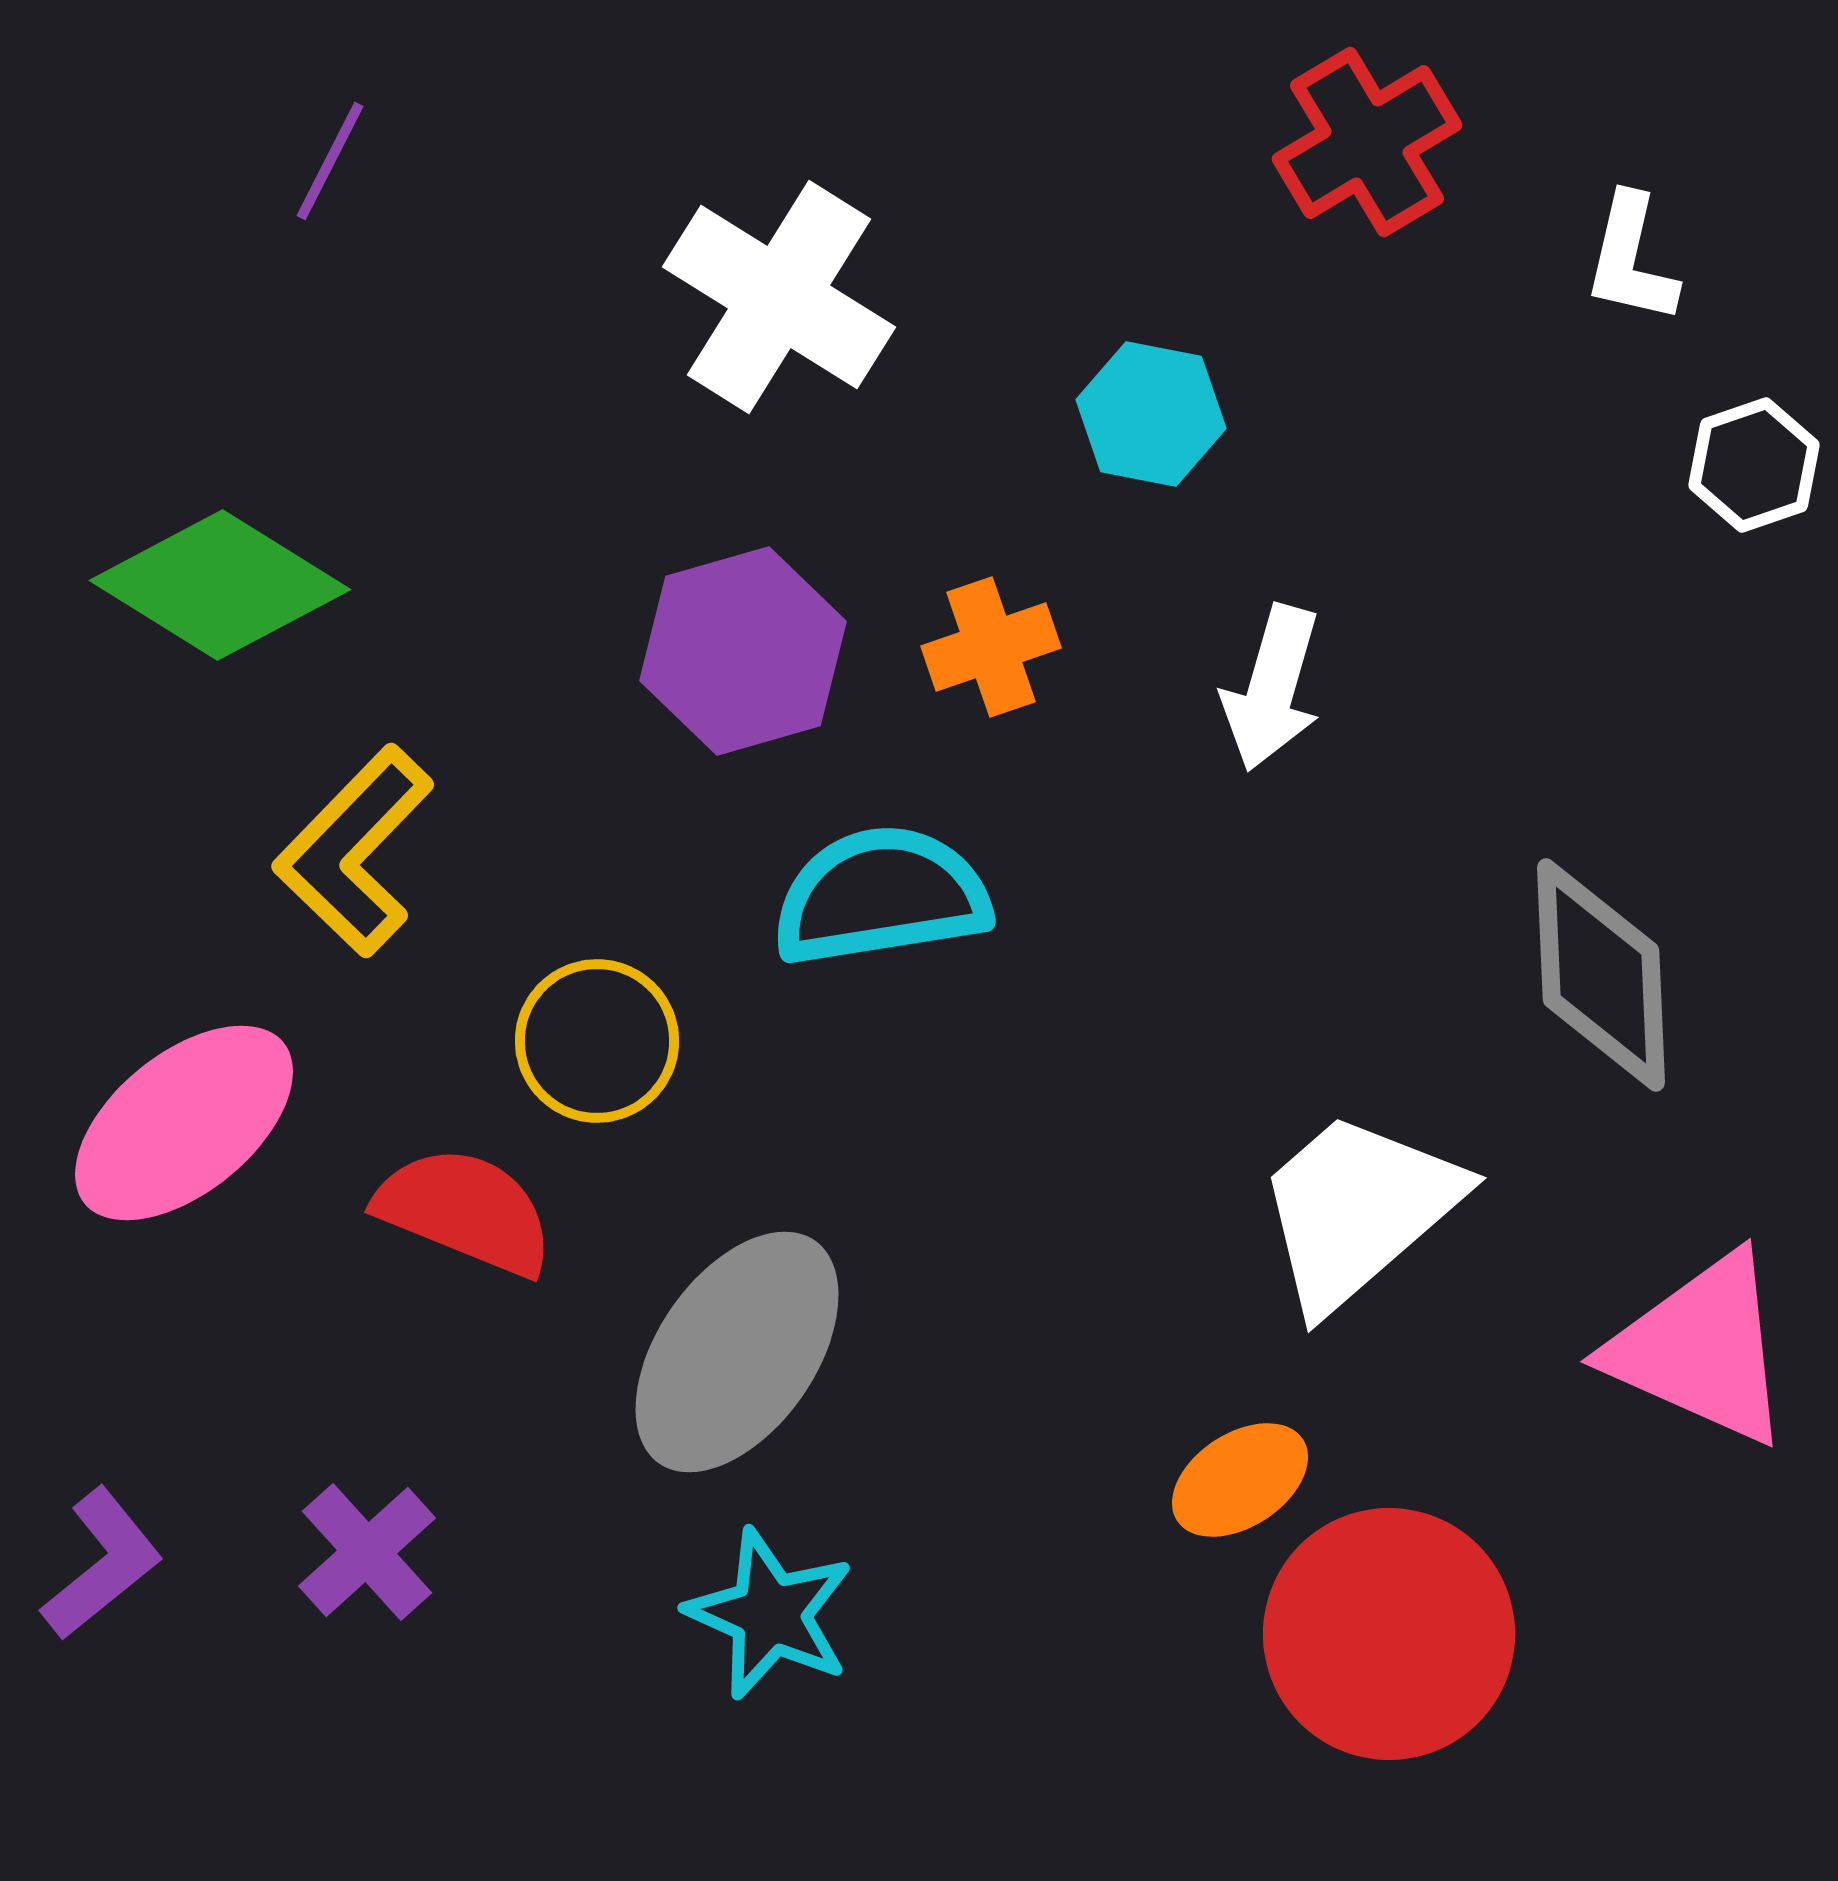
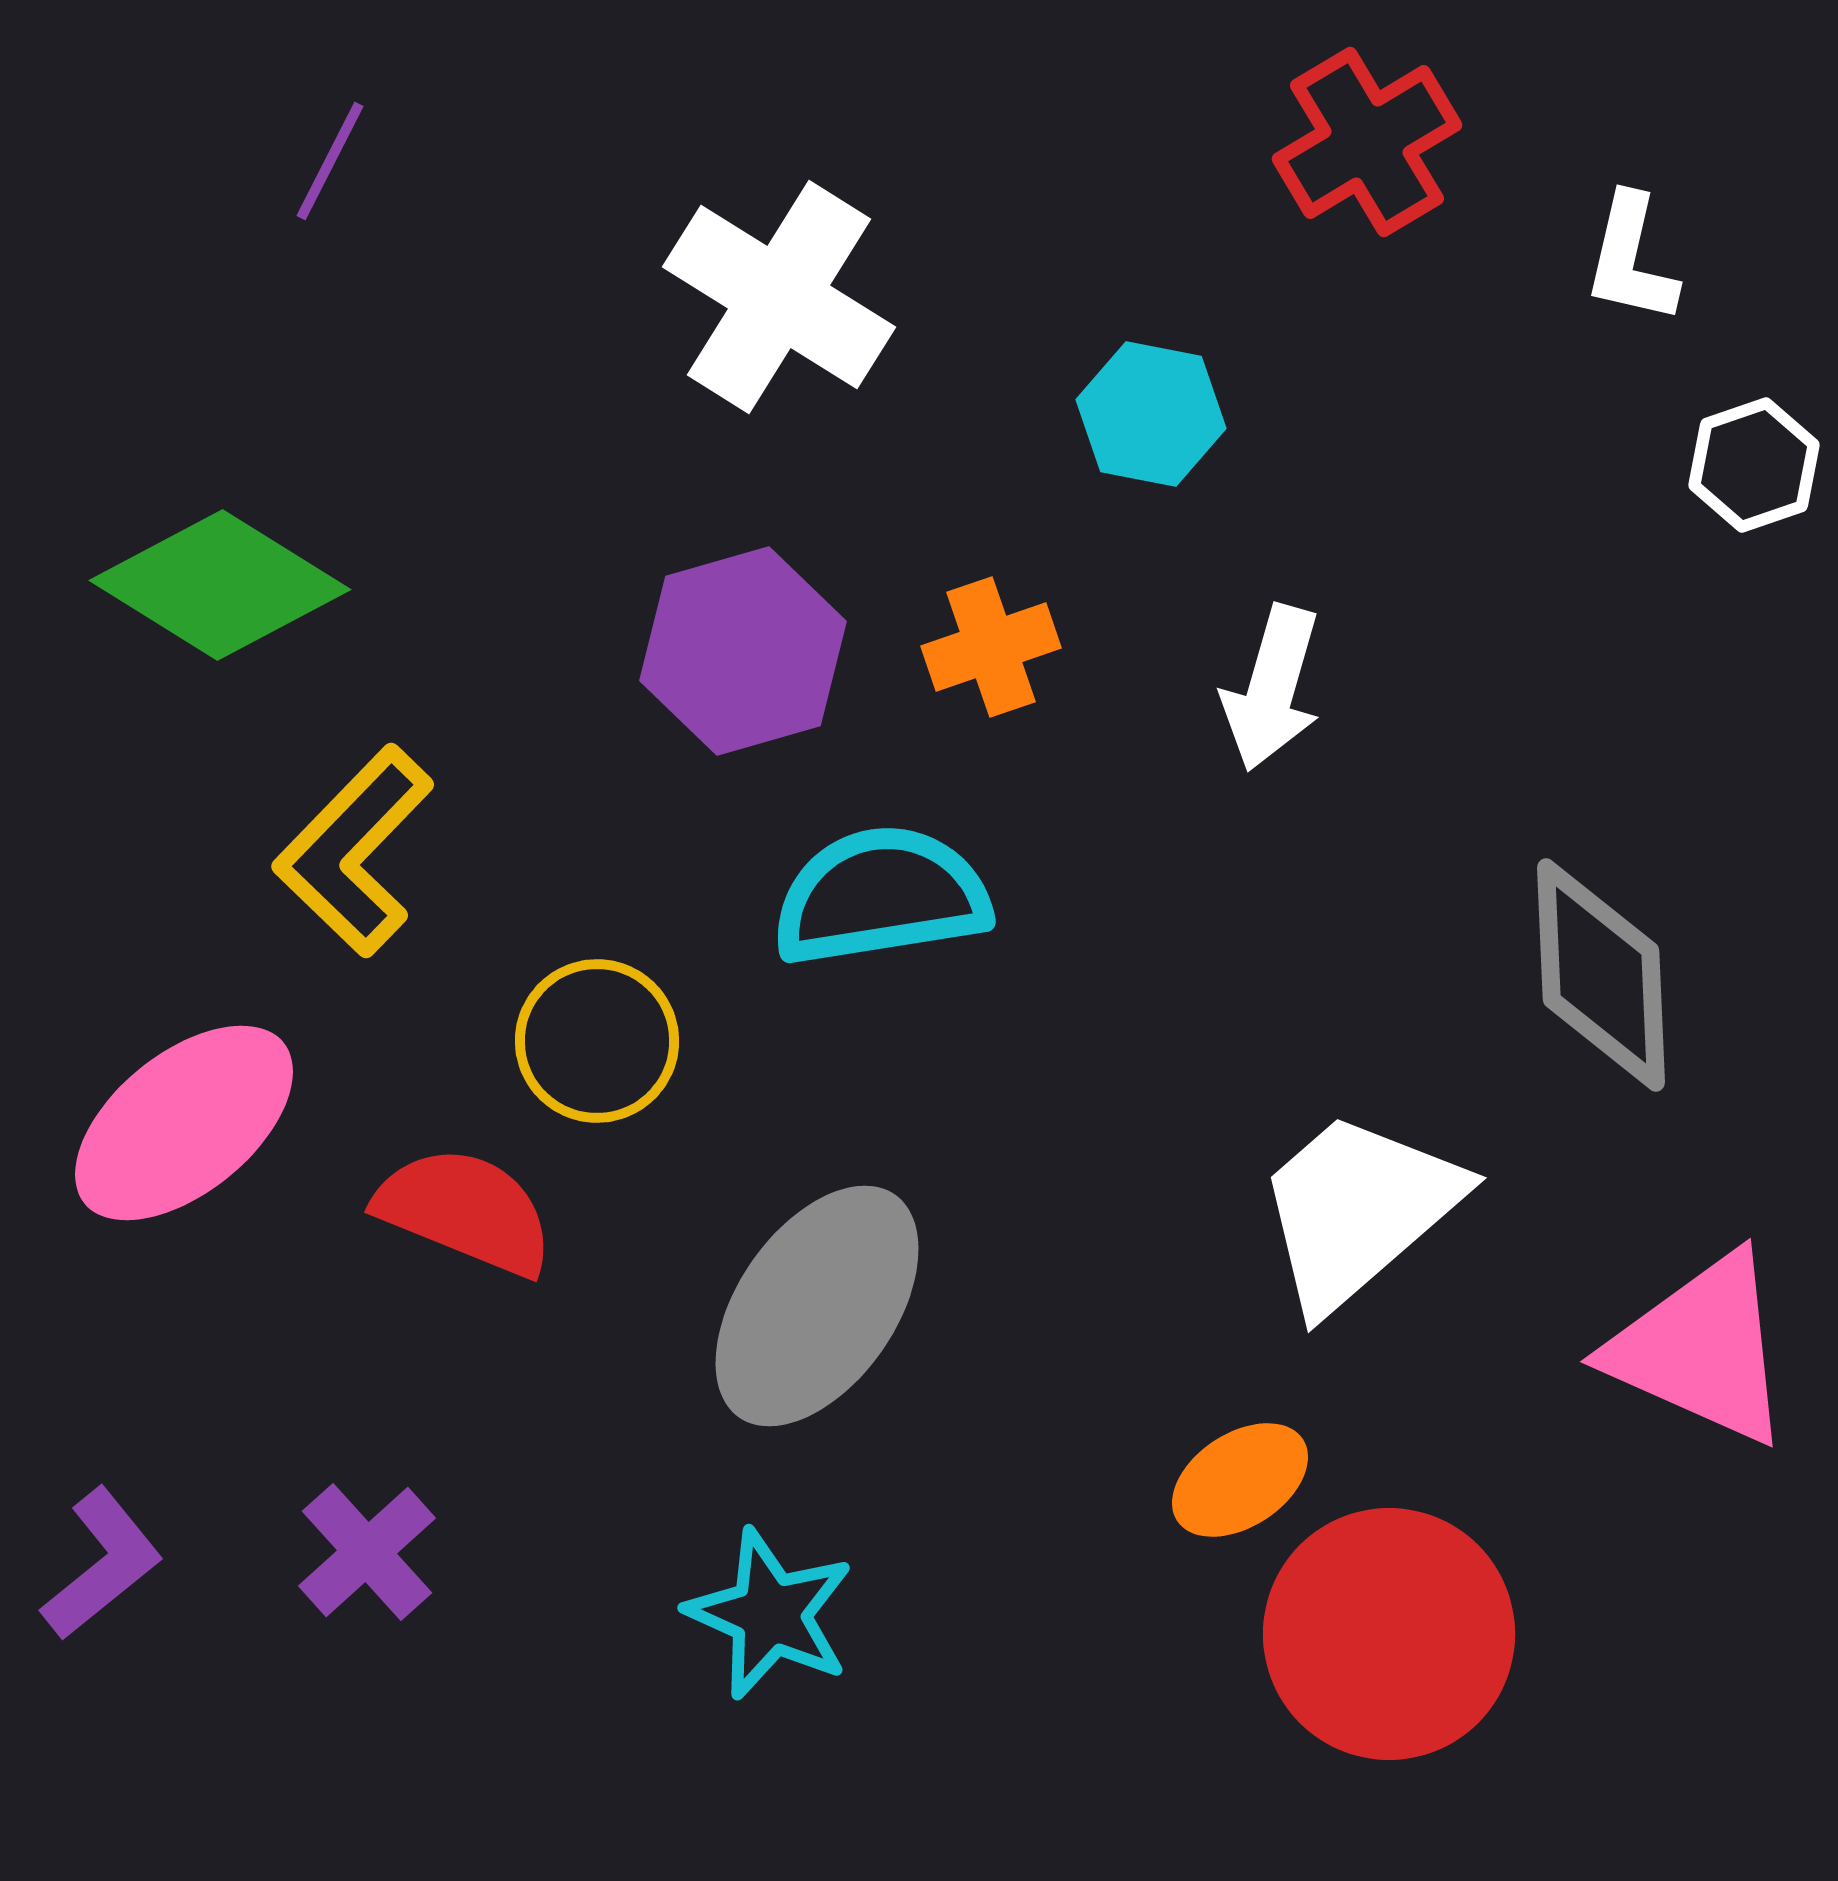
gray ellipse: moved 80 px right, 46 px up
